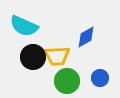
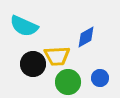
black circle: moved 7 px down
green circle: moved 1 px right, 1 px down
